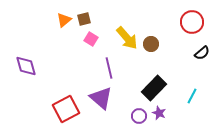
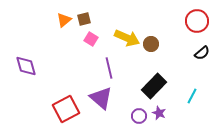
red circle: moved 5 px right, 1 px up
yellow arrow: rotated 25 degrees counterclockwise
black rectangle: moved 2 px up
